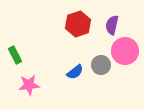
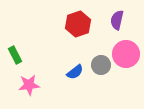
purple semicircle: moved 5 px right, 5 px up
pink circle: moved 1 px right, 3 px down
